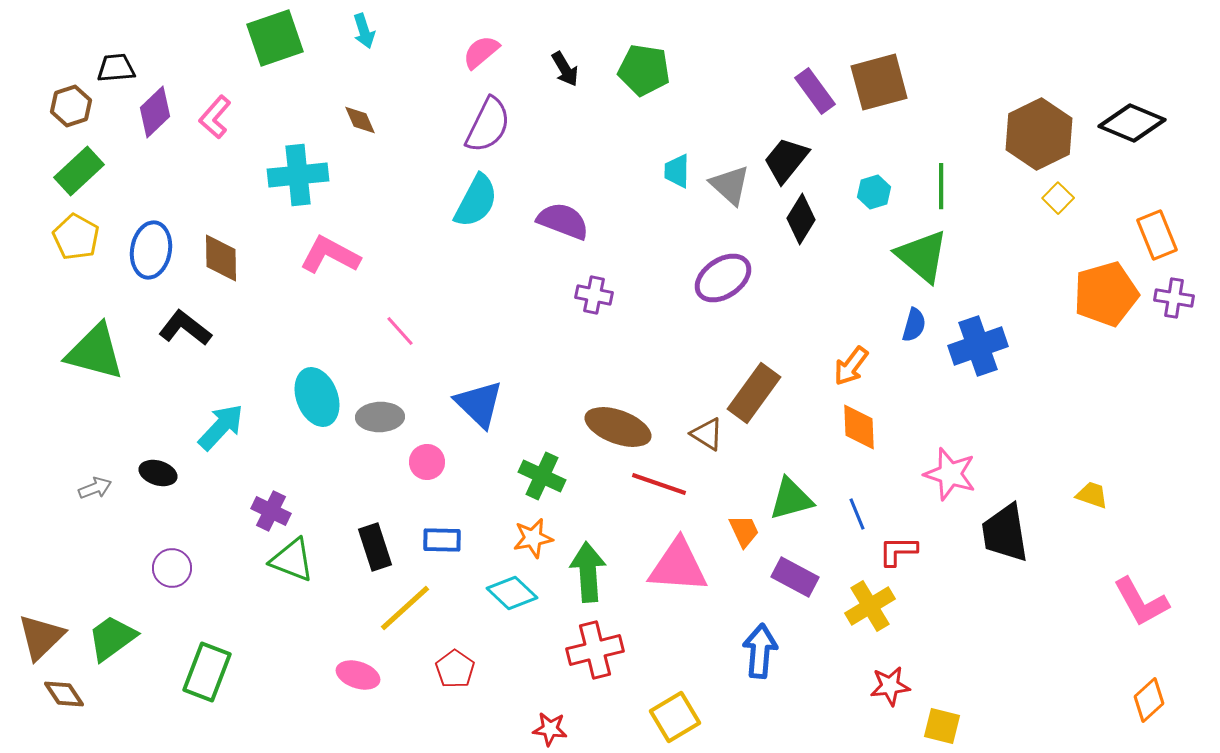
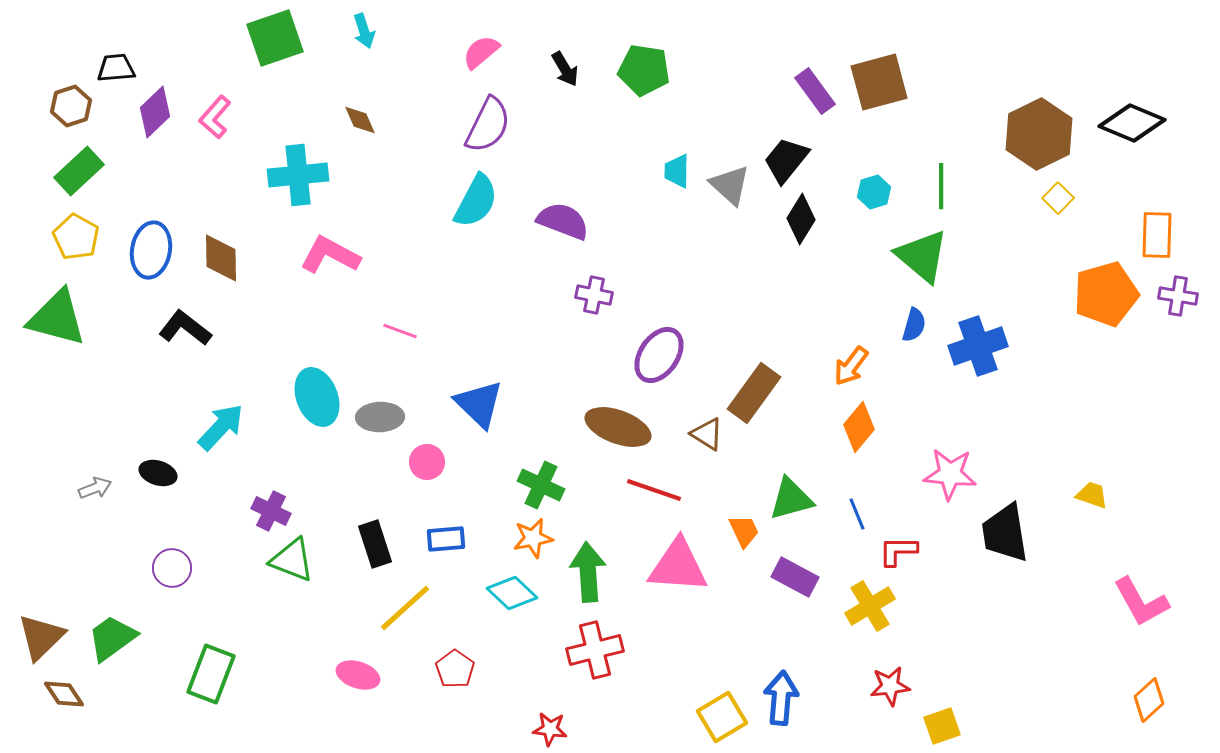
orange rectangle at (1157, 235): rotated 24 degrees clockwise
purple ellipse at (723, 278): moved 64 px left, 77 px down; rotated 22 degrees counterclockwise
purple cross at (1174, 298): moved 4 px right, 2 px up
pink line at (400, 331): rotated 28 degrees counterclockwise
green triangle at (95, 352): moved 38 px left, 34 px up
orange diamond at (859, 427): rotated 42 degrees clockwise
pink star at (950, 474): rotated 12 degrees counterclockwise
green cross at (542, 476): moved 1 px left, 9 px down
red line at (659, 484): moved 5 px left, 6 px down
blue rectangle at (442, 540): moved 4 px right, 1 px up; rotated 6 degrees counterclockwise
black rectangle at (375, 547): moved 3 px up
blue arrow at (760, 651): moved 21 px right, 47 px down
green rectangle at (207, 672): moved 4 px right, 2 px down
yellow square at (675, 717): moved 47 px right
yellow square at (942, 726): rotated 33 degrees counterclockwise
